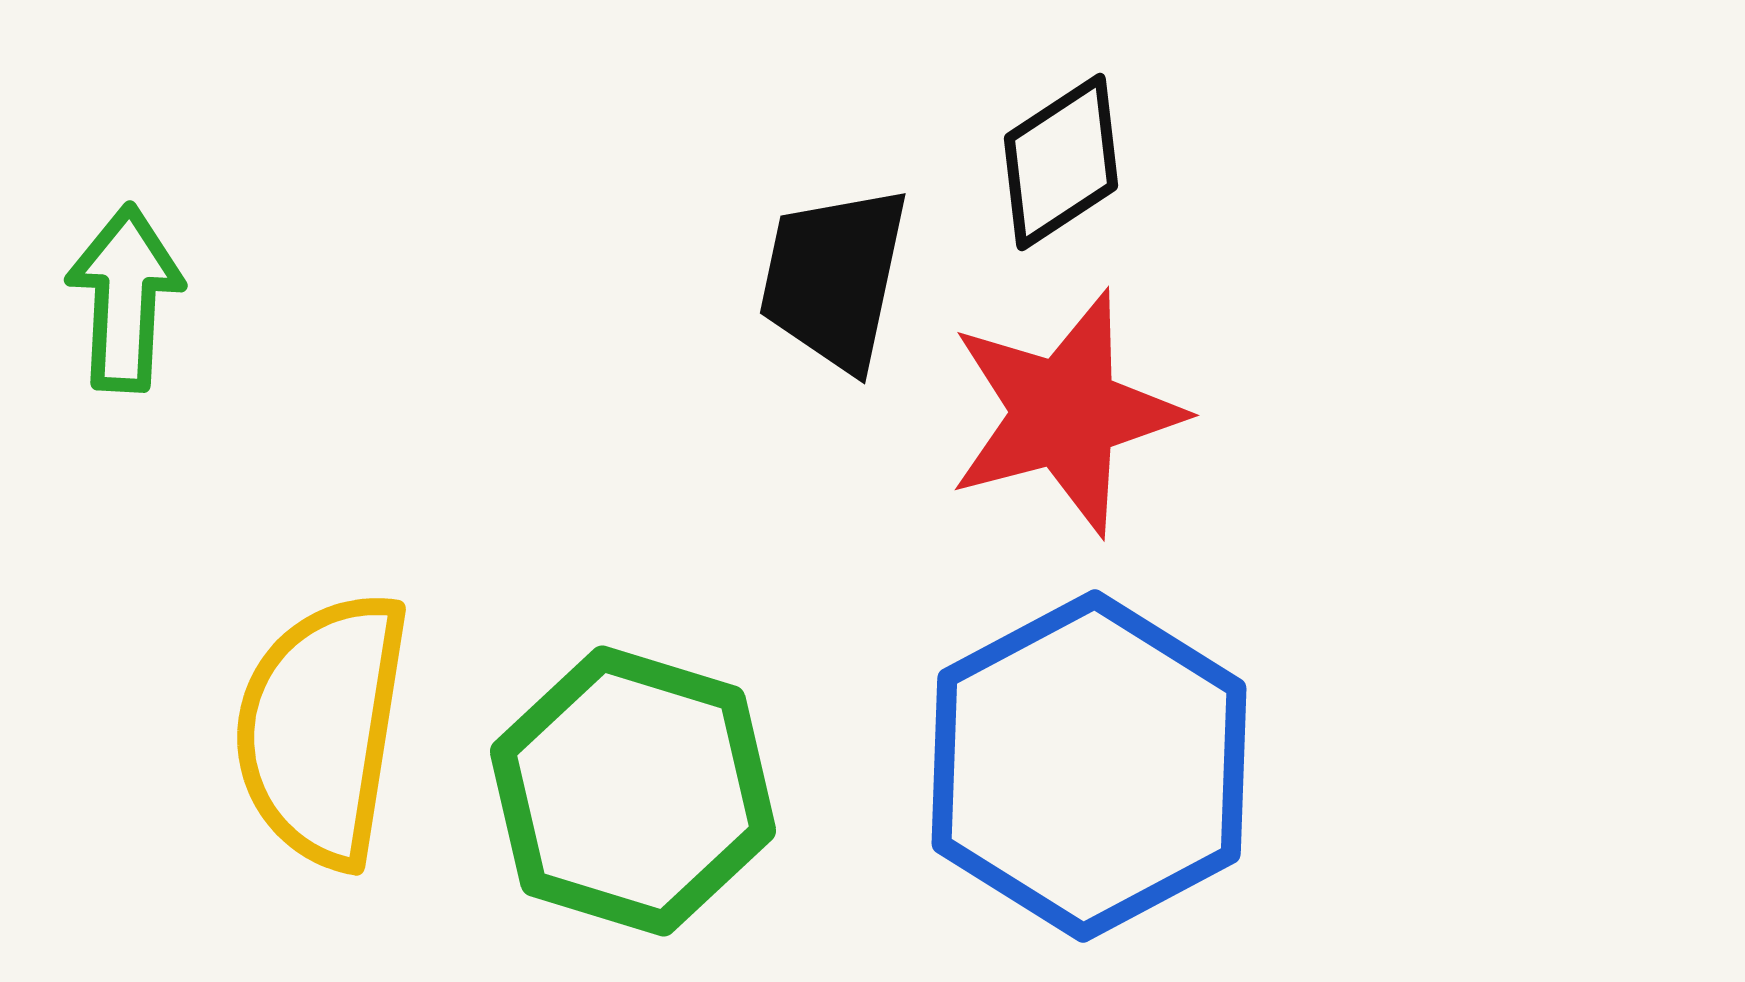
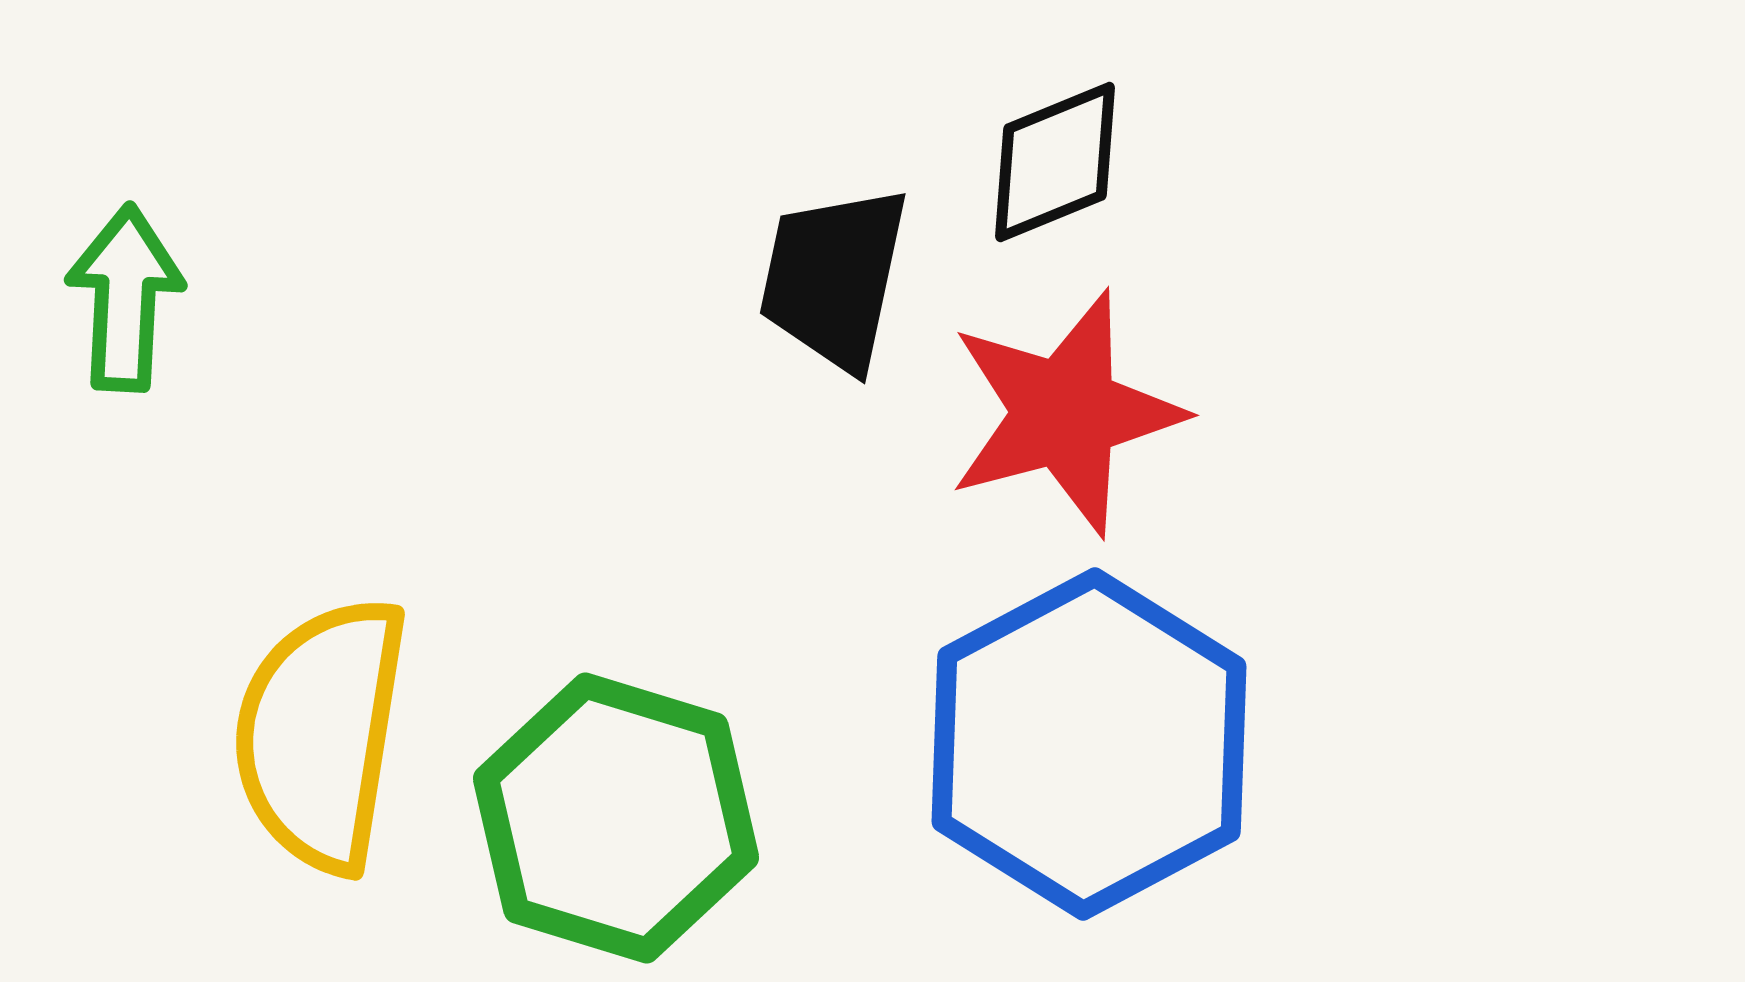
black diamond: moved 6 px left; rotated 11 degrees clockwise
yellow semicircle: moved 1 px left, 5 px down
blue hexagon: moved 22 px up
green hexagon: moved 17 px left, 27 px down
